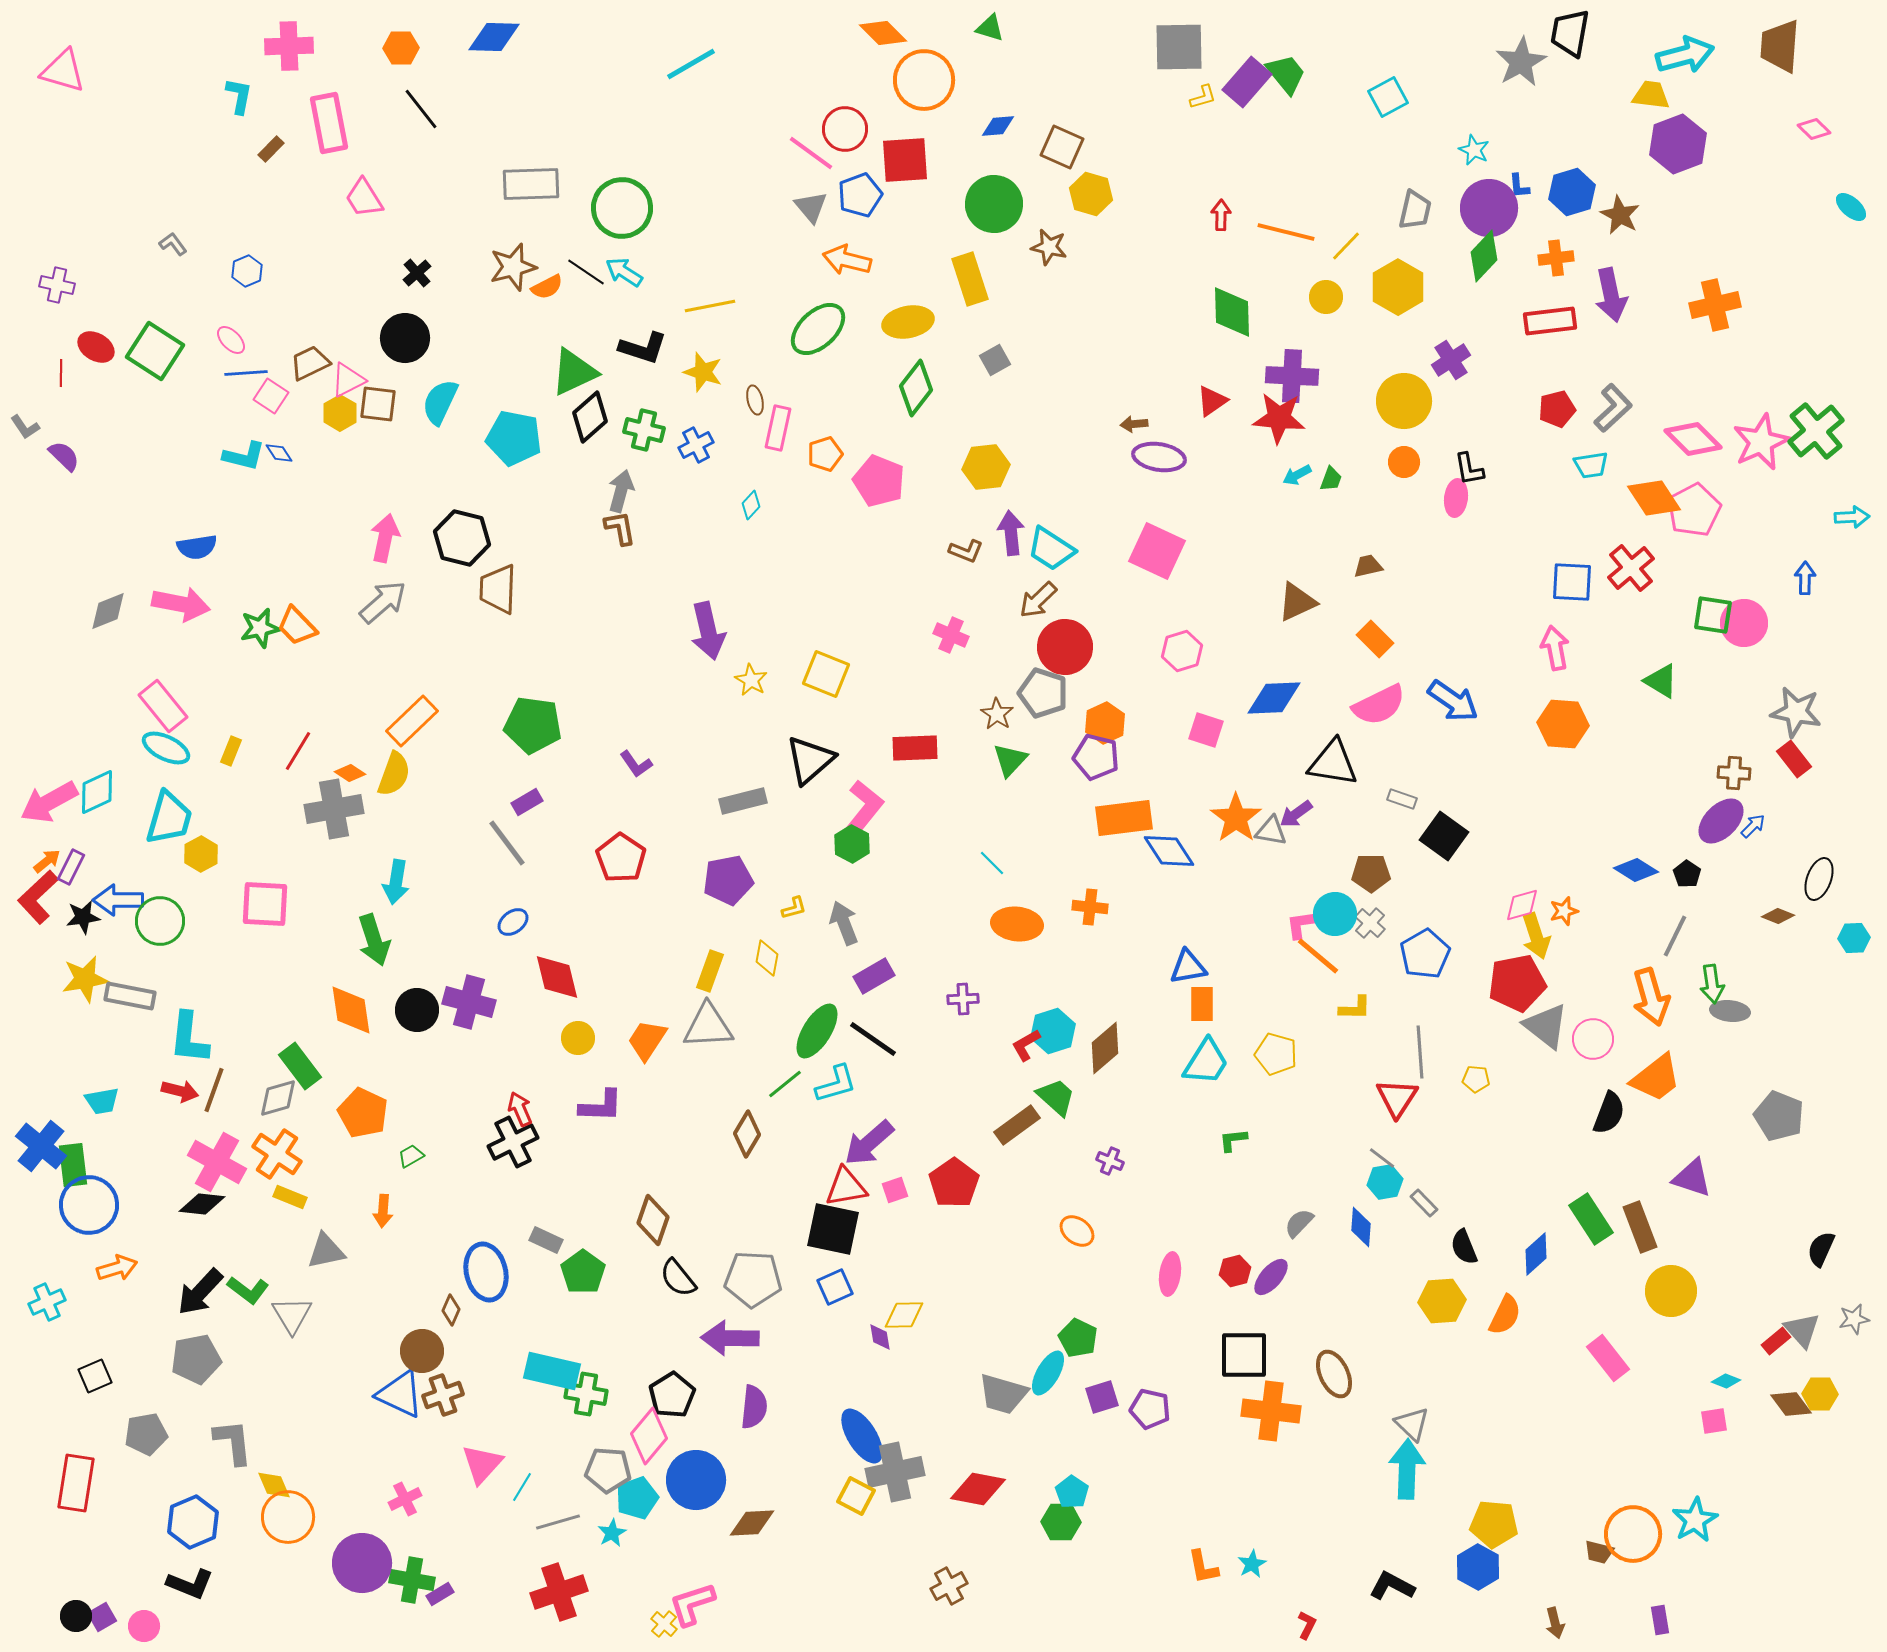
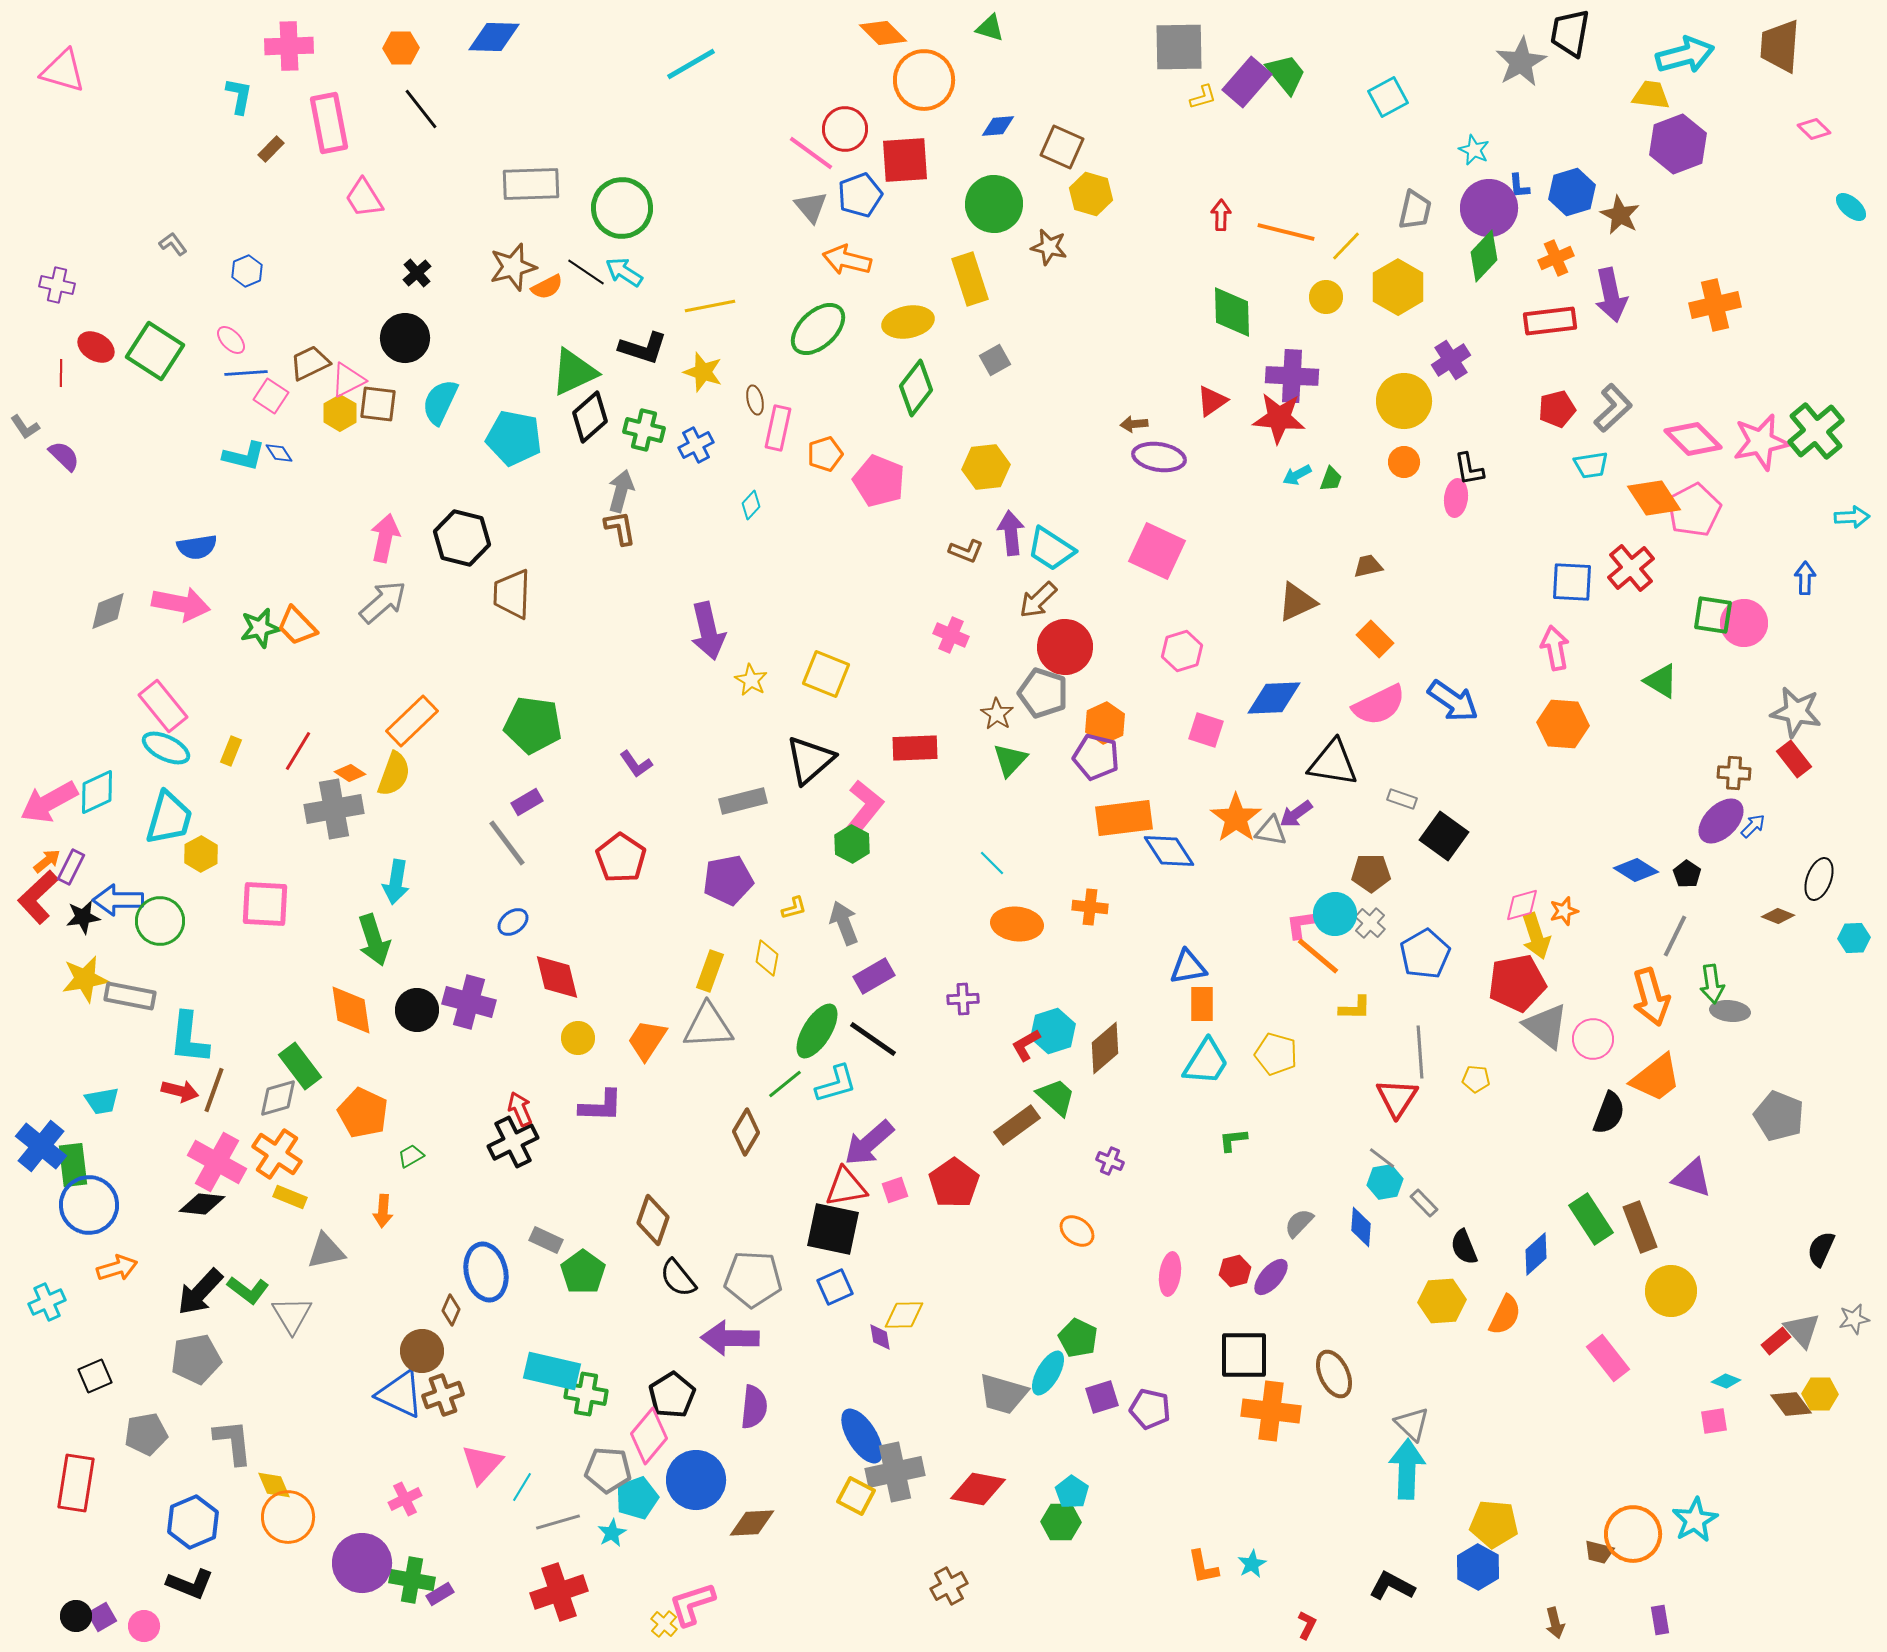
orange cross at (1556, 258): rotated 16 degrees counterclockwise
pink star at (1761, 442): rotated 12 degrees clockwise
brown trapezoid at (498, 589): moved 14 px right, 5 px down
brown diamond at (747, 1134): moved 1 px left, 2 px up
